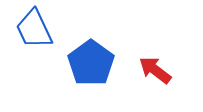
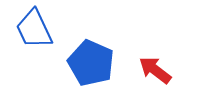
blue pentagon: rotated 12 degrees counterclockwise
